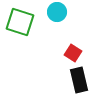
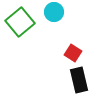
cyan circle: moved 3 px left
green square: rotated 32 degrees clockwise
